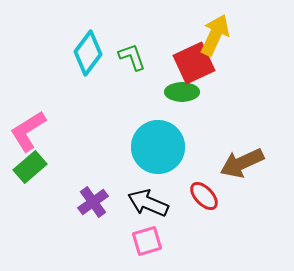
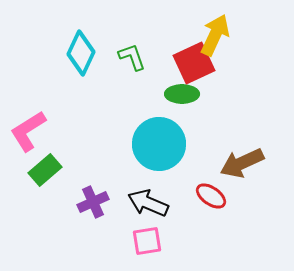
cyan diamond: moved 7 px left; rotated 12 degrees counterclockwise
green ellipse: moved 2 px down
cyan circle: moved 1 px right, 3 px up
green rectangle: moved 15 px right, 3 px down
red ellipse: moved 7 px right; rotated 12 degrees counterclockwise
purple cross: rotated 12 degrees clockwise
pink square: rotated 8 degrees clockwise
